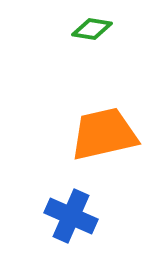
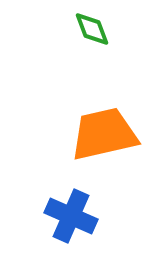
green diamond: rotated 60 degrees clockwise
